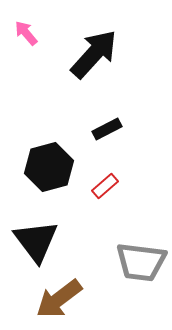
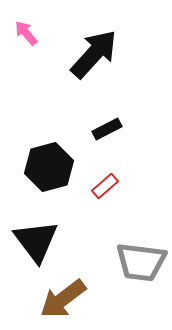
brown arrow: moved 4 px right
